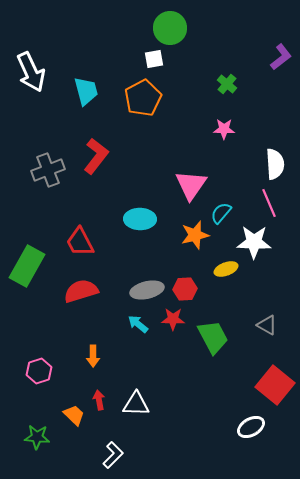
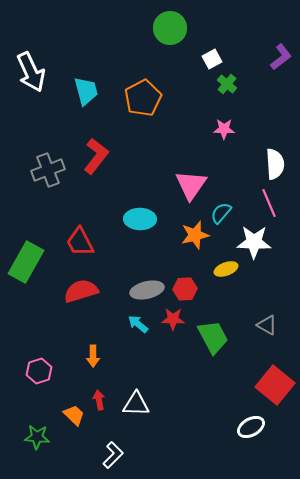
white square: moved 58 px right; rotated 18 degrees counterclockwise
green rectangle: moved 1 px left, 4 px up
